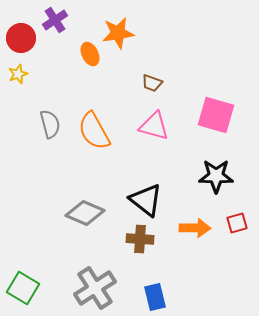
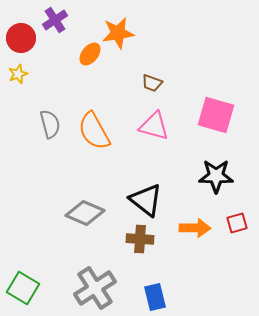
orange ellipse: rotated 65 degrees clockwise
